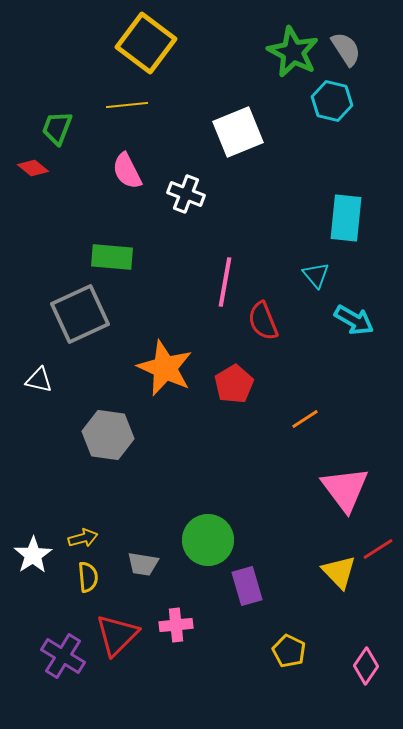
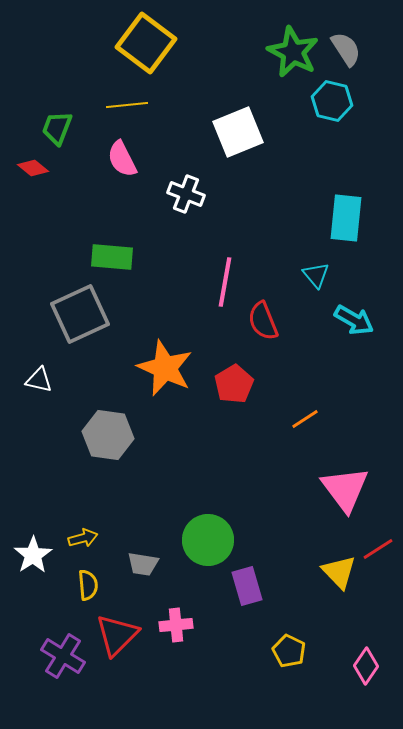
pink semicircle: moved 5 px left, 12 px up
yellow semicircle: moved 8 px down
